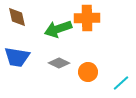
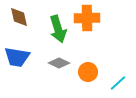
brown diamond: moved 2 px right
green arrow: rotated 88 degrees counterclockwise
cyan line: moved 3 px left
